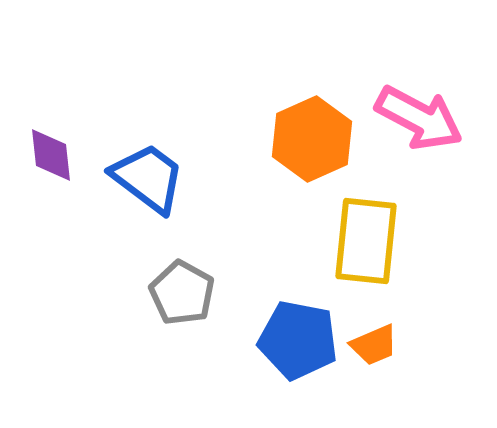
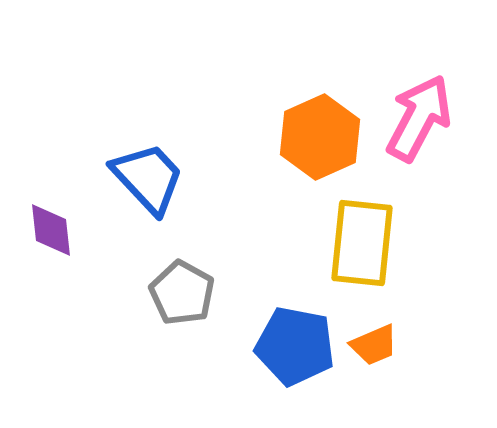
pink arrow: rotated 90 degrees counterclockwise
orange hexagon: moved 8 px right, 2 px up
purple diamond: moved 75 px down
blue trapezoid: rotated 10 degrees clockwise
yellow rectangle: moved 4 px left, 2 px down
blue pentagon: moved 3 px left, 6 px down
